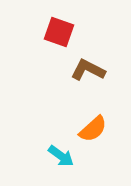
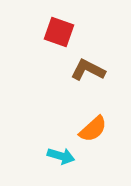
cyan arrow: rotated 20 degrees counterclockwise
